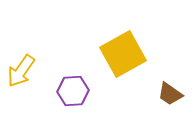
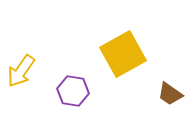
purple hexagon: rotated 12 degrees clockwise
